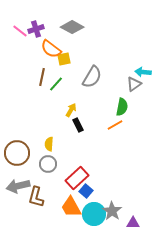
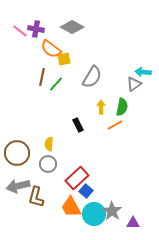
purple cross: rotated 28 degrees clockwise
yellow arrow: moved 30 px right, 3 px up; rotated 32 degrees counterclockwise
